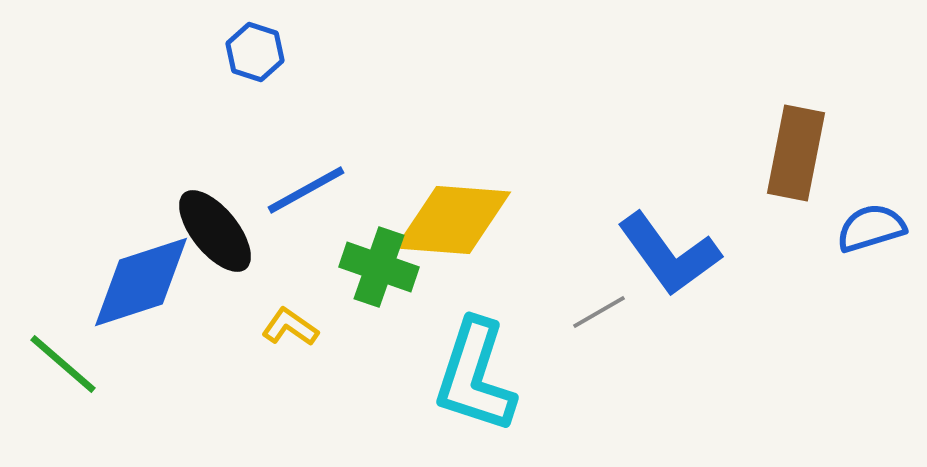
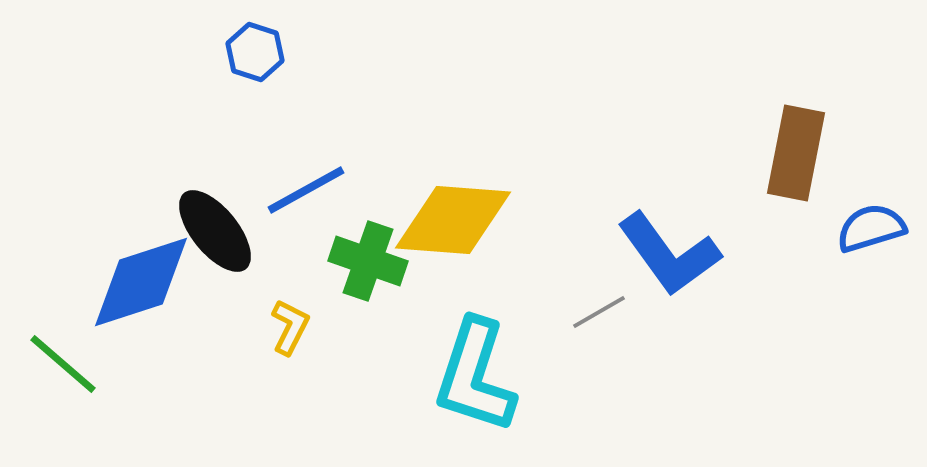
green cross: moved 11 px left, 6 px up
yellow L-shape: rotated 82 degrees clockwise
